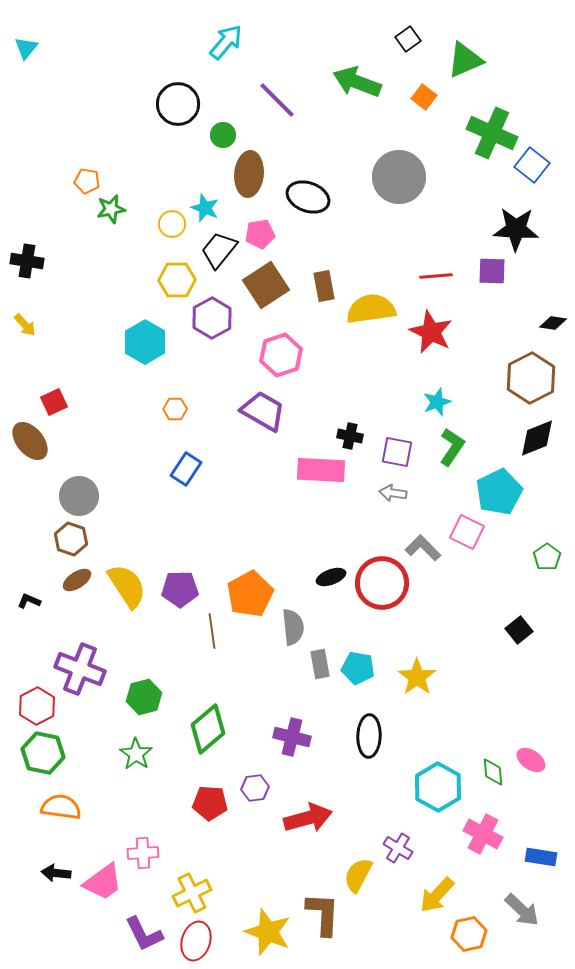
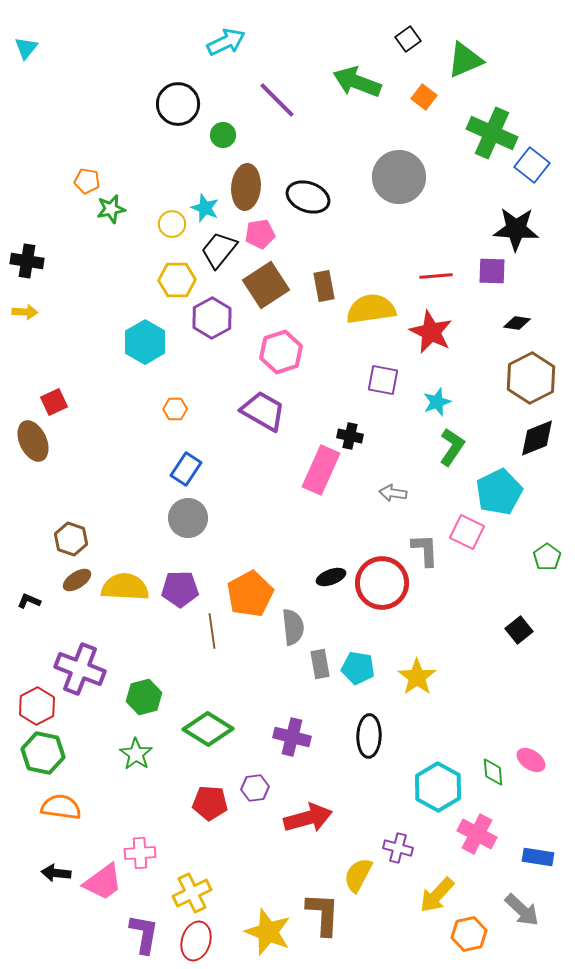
cyan arrow at (226, 42): rotated 24 degrees clockwise
brown ellipse at (249, 174): moved 3 px left, 13 px down
black diamond at (553, 323): moved 36 px left
yellow arrow at (25, 325): moved 13 px up; rotated 45 degrees counterclockwise
pink hexagon at (281, 355): moved 3 px up
brown ellipse at (30, 441): moved 3 px right; rotated 15 degrees clockwise
purple square at (397, 452): moved 14 px left, 72 px up
pink rectangle at (321, 470): rotated 69 degrees counterclockwise
gray circle at (79, 496): moved 109 px right, 22 px down
gray L-shape at (423, 548): moved 2 px right, 2 px down; rotated 42 degrees clockwise
yellow semicircle at (127, 586): moved 2 px left, 1 px down; rotated 54 degrees counterclockwise
green diamond at (208, 729): rotated 72 degrees clockwise
pink cross at (483, 834): moved 6 px left
purple cross at (398, 848): rotated 16 degrees counterclockwise
pink cross at (143, 853): moved 3 px left
blue rectangle at (541, 857): moved 3 px left
purple L-shape at (144, 934): rotated 144 degrees counterclockwise
